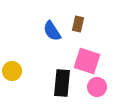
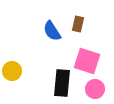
pink circle: moved 2 px left, 2 px down
